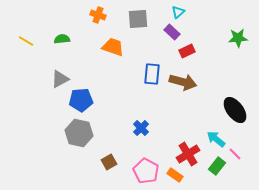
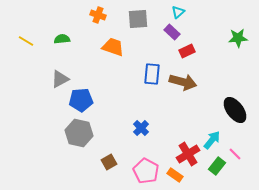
cyan arrow: moved 4 px left, 1 px down; rotated 90 degrees clockwise
